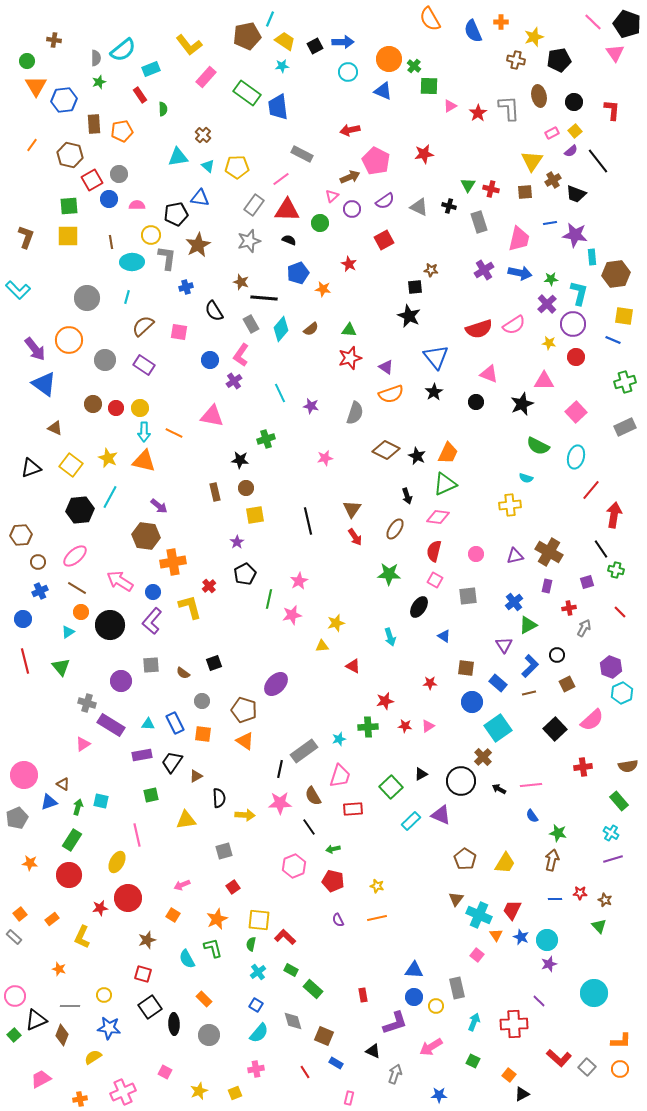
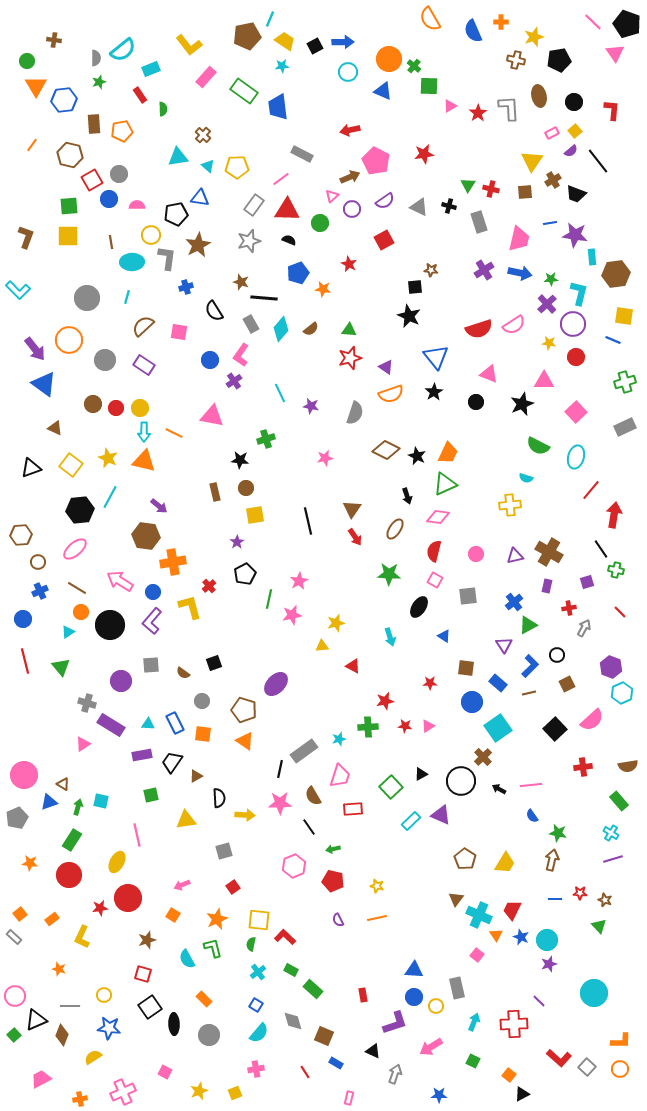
green rectangle at (247, 93): moved 3 px left, 2 px up
pink ellipse at (75, 556): moved 7 px up
